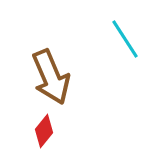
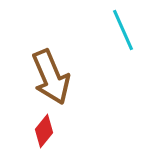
cyan line: moved 2 px left, 9 px up; rotated 9 degrees clockwise
